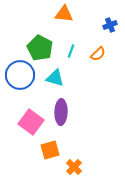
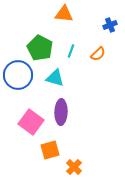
blue circle: moved 2 px left
